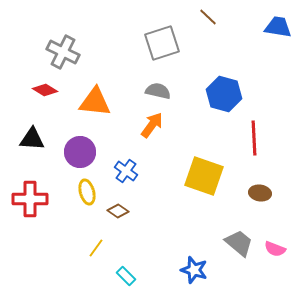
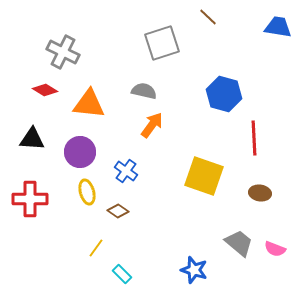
gray semicircle: moved 14 px left
orange triangle: moved 6 px left, 2 px down
cyan rectangle: moved 4 px left, 2 px up
